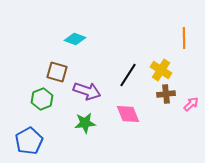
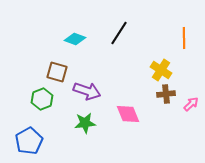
black line: moved 9 px left, 42 px up
